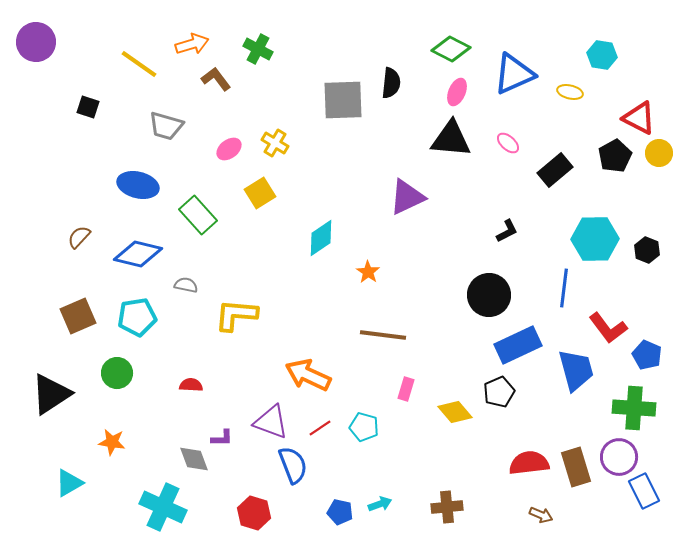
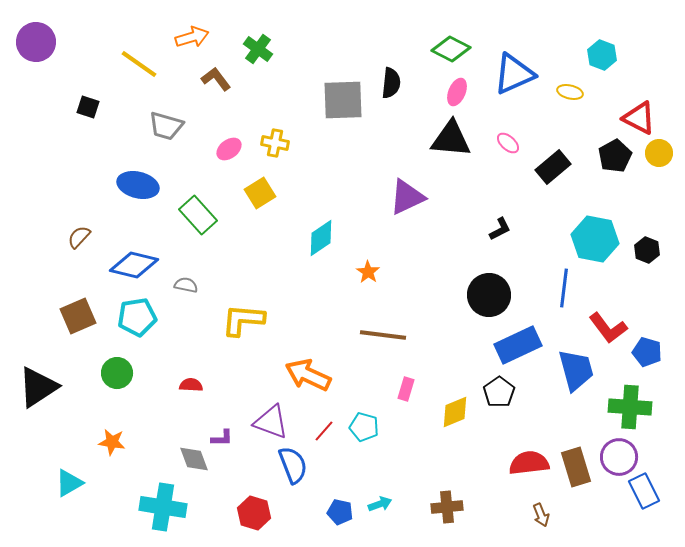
orange arrow at (192, 44): moved 7 px up
green cross at (258, 49): rotated 8 degrees clockwise
cyan hexagon at (602, 55): rotated 12 degrees clockwise
yellow cross at (275, 143): rotated 20 degrees counterclockwise
black rectangle at (555, 170): moved 2 px left, 3 px up
black L-shape at (507, 231): moved 7 px left, 2 px up
cyan hexagon at (595, 239): rotated 12 degrees clockwise
blue diamond at (138, 254): moved 4 px left, 11 px down
yellow L-shape at (236, 315): moved 7 px right, 5 px down
blue pentagon at (647, 355): moved 3 px up; rotated 8 degrees counterclockwise
black pentagon at (499, 392): rotated 12 degrees counterclockwise
black triangle at (51, 394): moved 13 px left, 7 px up
green cross at (634, 408): moved 4 px left, 1 px up
yellow diamond at (455, 412): rotated 72 degrees counterclockwise
red line at (320, 428): moved 4 px right, 3 px down; rotated 15 degrees counterclockwise
cyan cross at (163, 507): rotated 15 degrees counterclockwise
brown arrow at (541, 515): rotated 45 degrees clockwise
